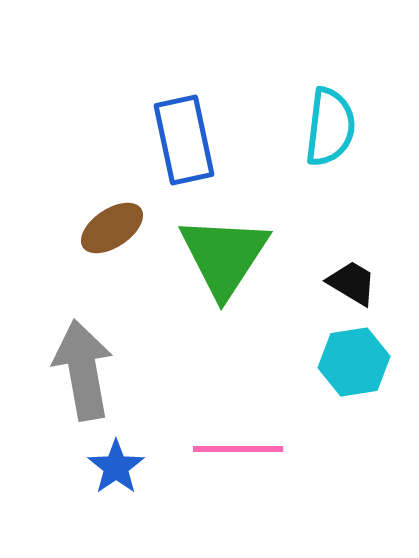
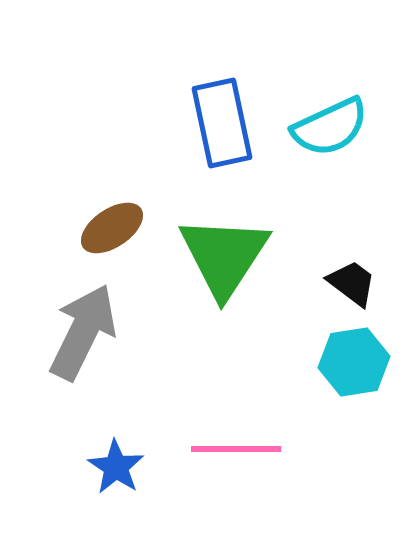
cyan semicircle: rotated 58 degrees clockwise
blue rectangle: moved 38 px right, 17 px up
black trapezoid: rotated 6 degrees clockwise
gray arrow: moved 38 px up; rotated 36 degrees clockwise
pink line: moved 2 px left
blue star: rotated 4 degrees counterclockwise
